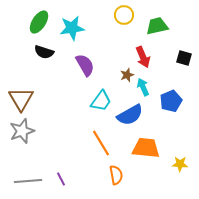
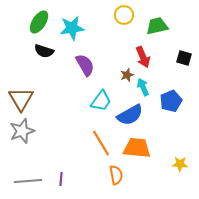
black semicircle: moved 1 px up
orange trapezoid: moved 9 px left
purple line: rotated 32 degrees clockwise
